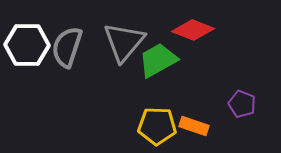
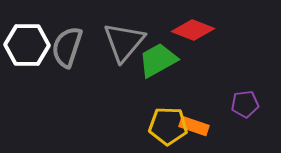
purple pentagon: moved 3 px right; rotated 28 degrees counterclockwise
yellow pentagon: moved 11 px right
